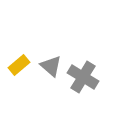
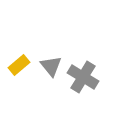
gray triangle: rotated 10 degrees clockwise
